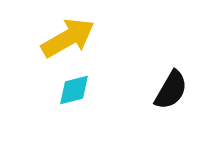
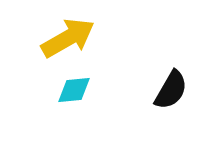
cyan diamond: rotated 9 degrees clockwise
